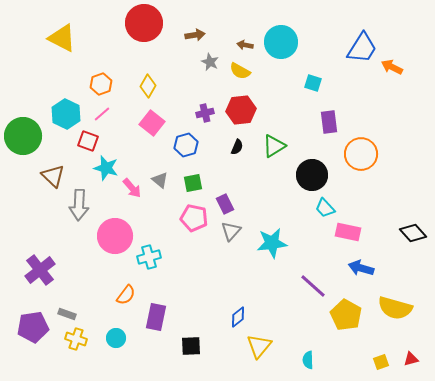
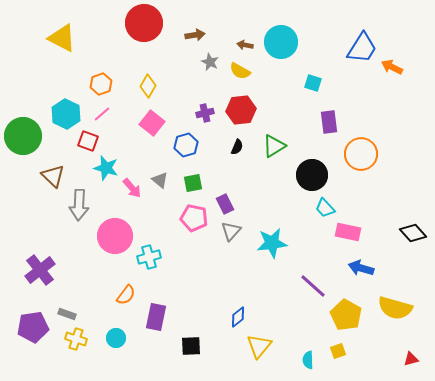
yellow square at (381, 362): moved 43 px left, 11 px up
